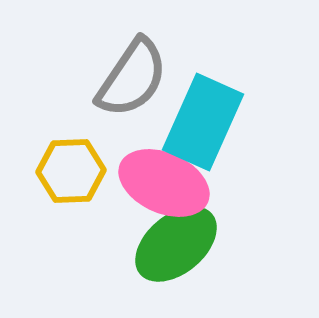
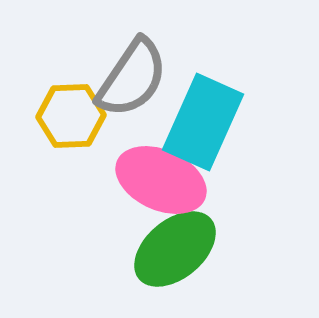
yellow hexagon: moved 55 px up
pink ellipse: moved 3 px left, 3 px up
green ellipse: moved 1 px left, 5 px down
